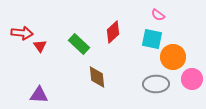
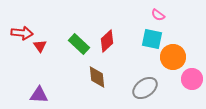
red diamond: moved 6 px left, 9 px down
gray ellipse: moved 11 px left, 4 px down; rotated 35 degrees counterclockwise
